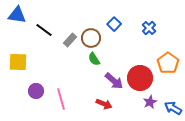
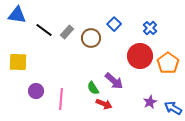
blue cross: moved 1 px right
gray rectangle: moved 3 px left, 8 px up
green semicircle: moved 1 px left, 29 px down
red circle: moved 22 px up
pink line: rotated 20 degrees clockwise
